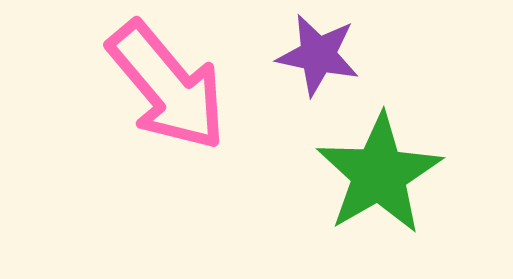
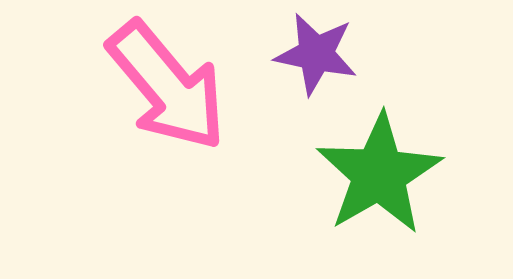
purple star: moved 2 px left, 1 px up
